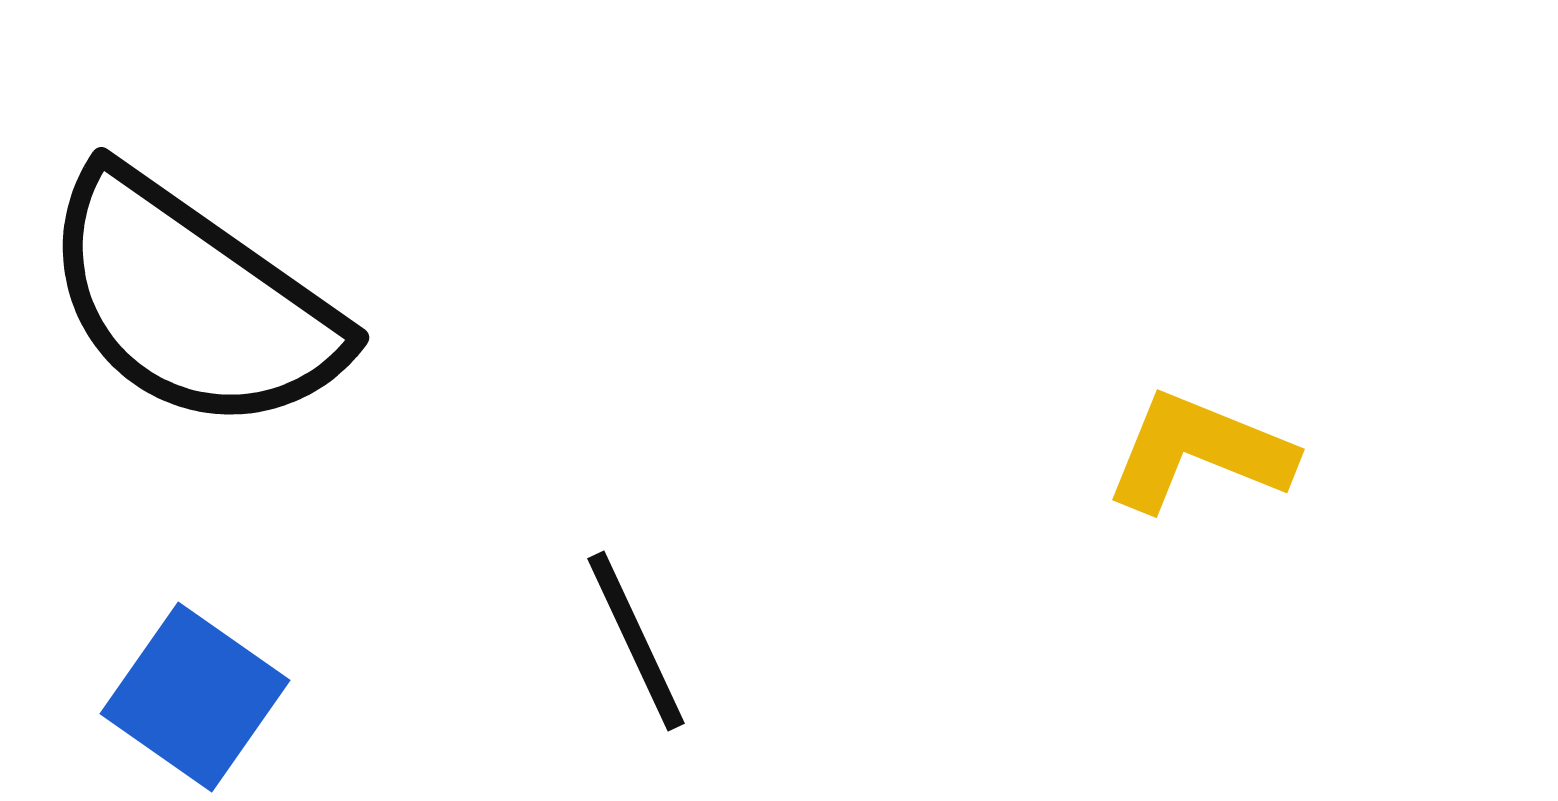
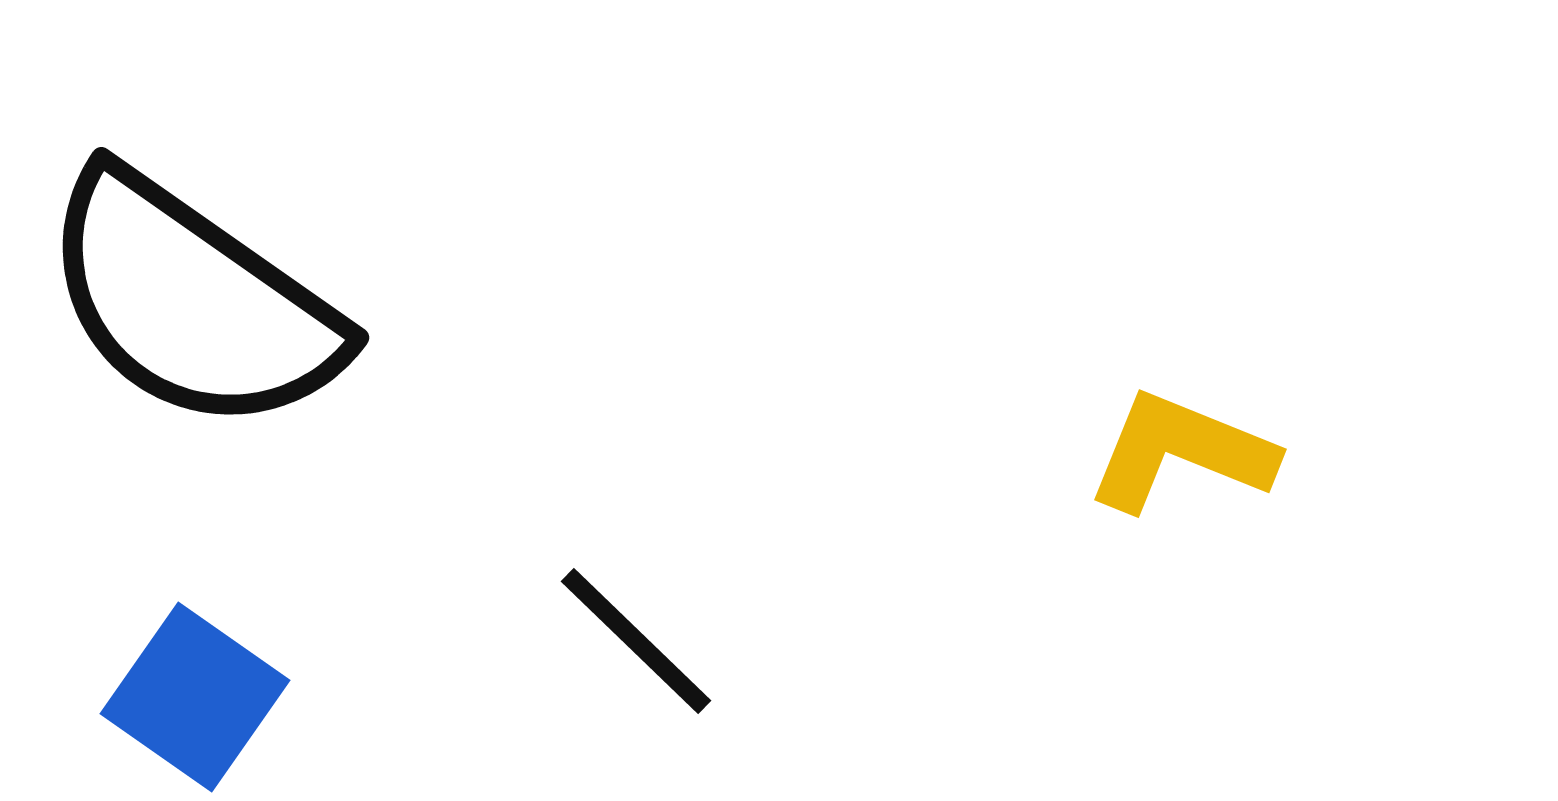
yellow L-shape: moved 18 px left
black line: rotated 21 degrees counterclockwise
